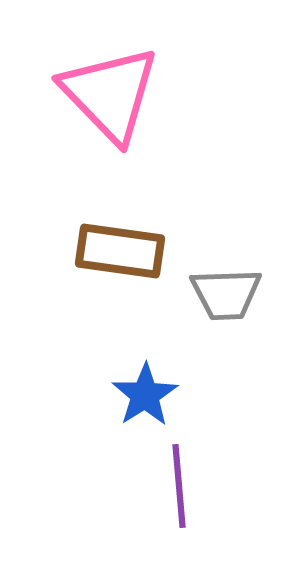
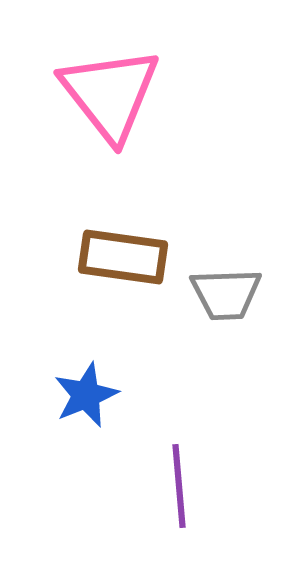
pink triangle: rotated 6 degrees clockwise
brown rectangle: moved 3 px right, 6 px down
blue star: moved 59 px left; rotated 10 degrees clockwise
